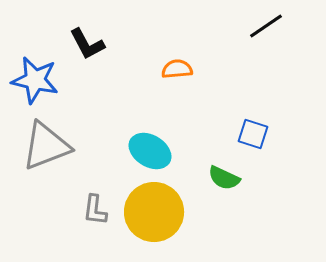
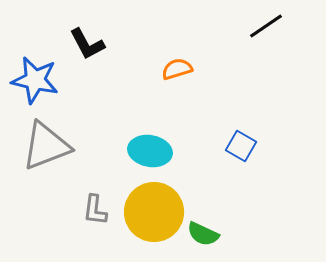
orange semicircle: rotated 12 degrees counterclockwise
blue square: moved 12 px left, 12 px down; rotated 12 degrees clockwise
cyan ellipse: rotated 21 degrees counterclockwise
green semicircle: moved 21 px left, 56 px down
